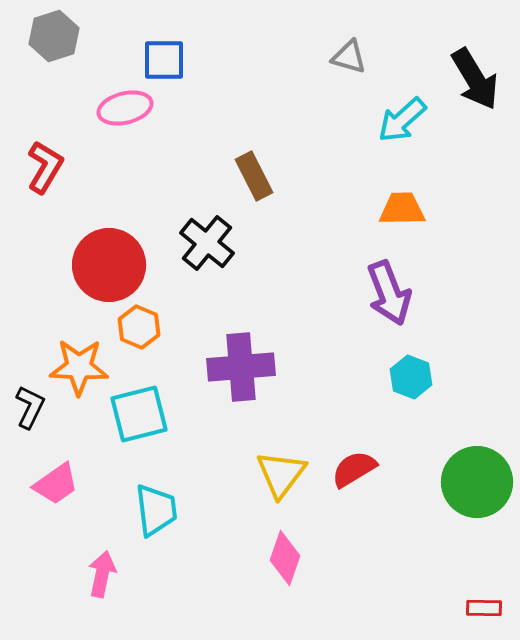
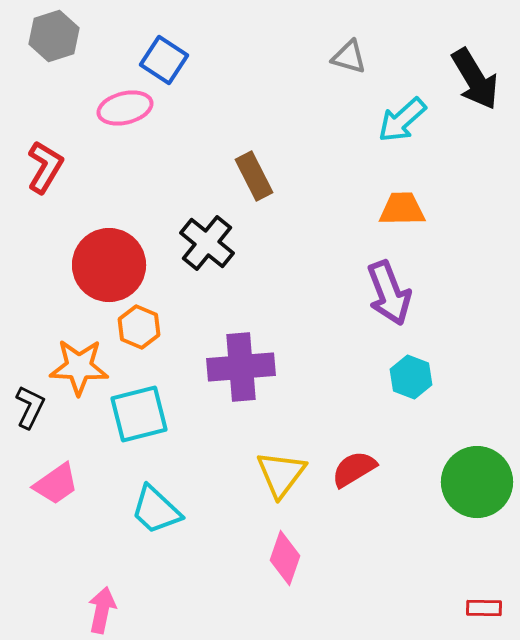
blue square: rotated 33 degrees clockwise
cyan trapezoid: rotated 140 degrees clockwise
pink arrow: moved 36 px down
